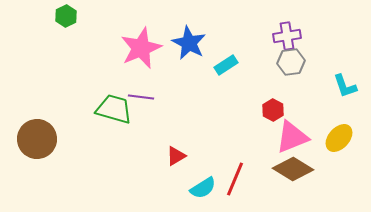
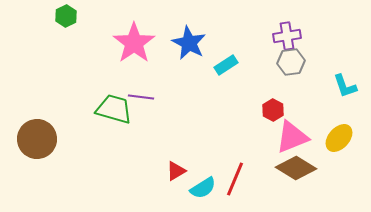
pink star: moved 7 px left, 5 px up; rotated 12 degrees counterclockwise
red triangle: moved 15 px down
brown diamond: moved 3 px right, 1 px up
